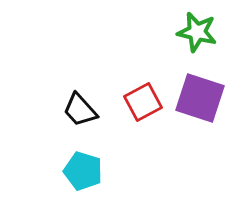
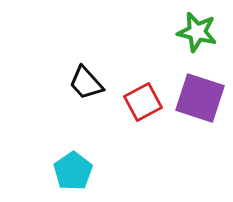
black trapezoid: moved 6 px right, 27 px up
cyan pentagon: moved 10 px left; rotated 21 degrees clockwise
